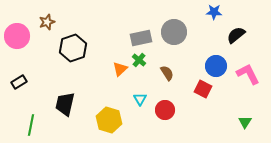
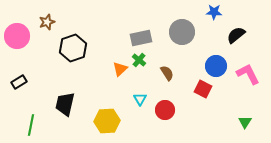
gray circle: moved 8 px right
yellow hexagon: moved 2 px left, 1 px down; rotated 20 degrees counterclockwise
